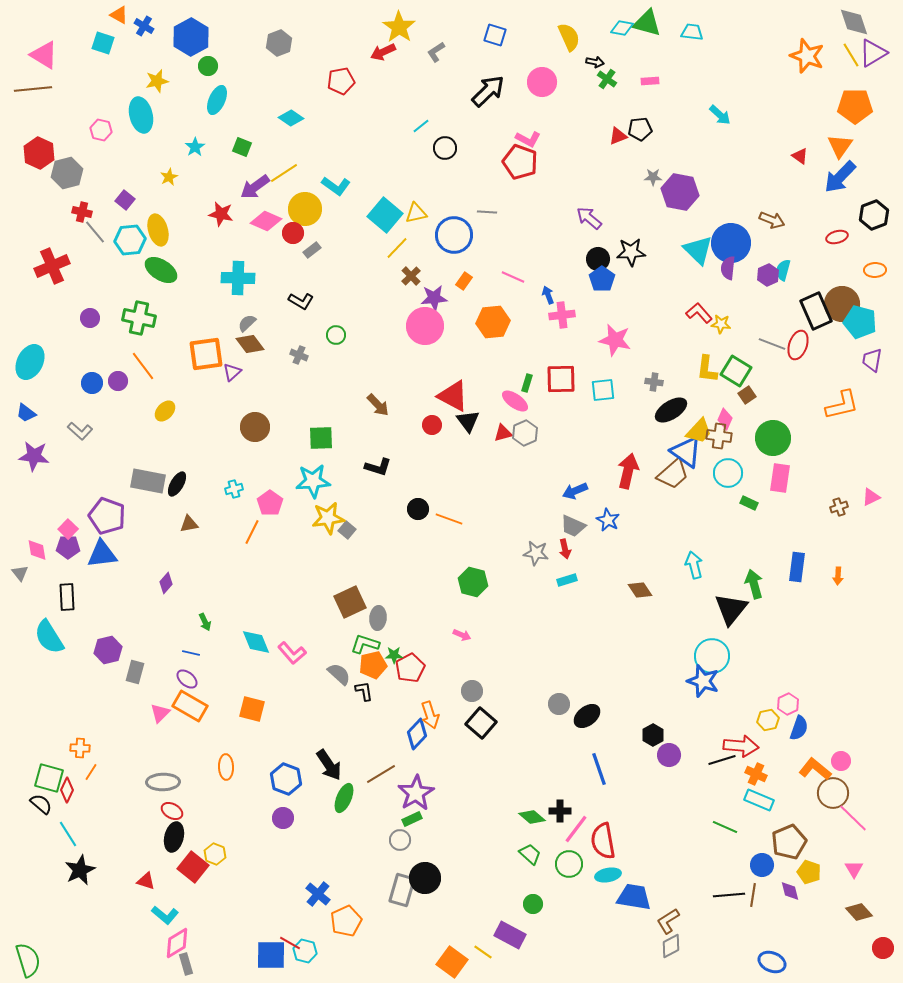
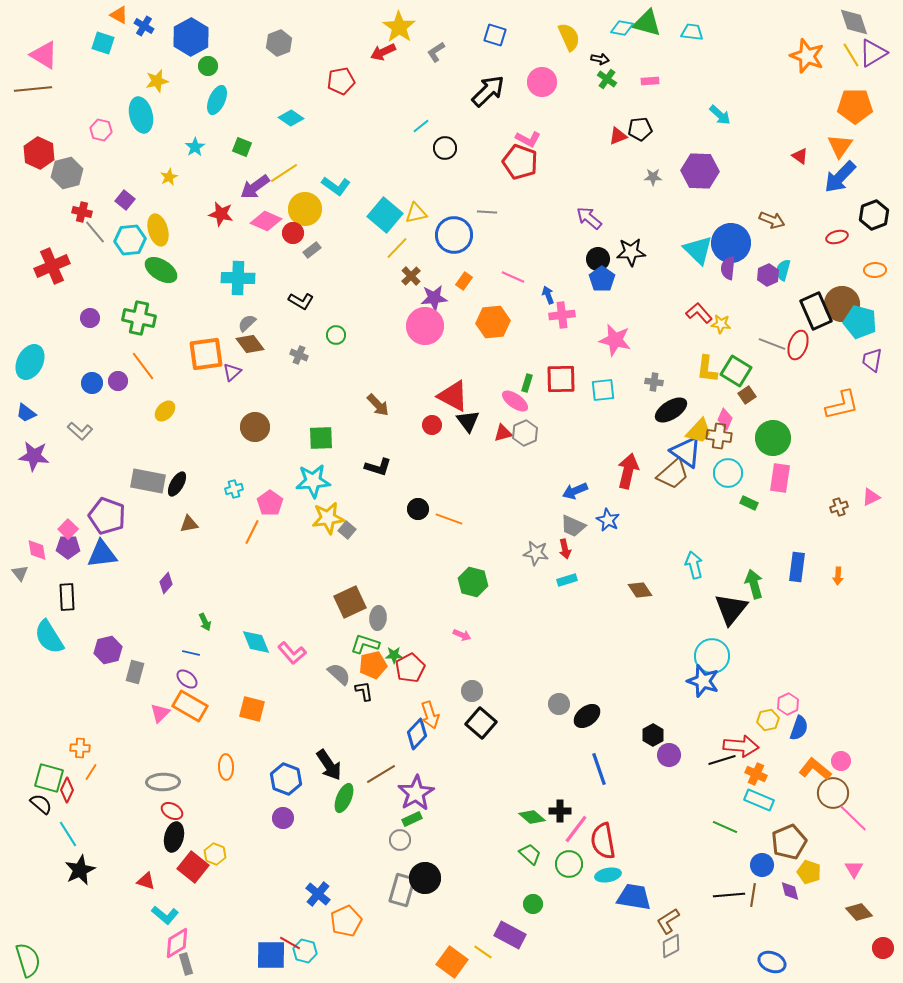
black arrow at (595, 62): moved 5 px right, 3 px up
purple hexagon at (680, 192): moved 20 px right, 21 px up; rotated 9 degrees counterclockwise
